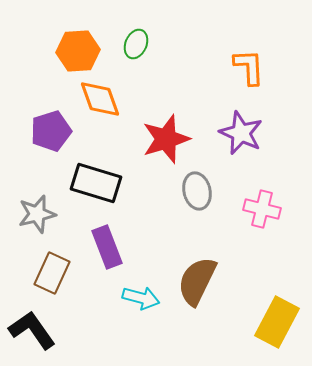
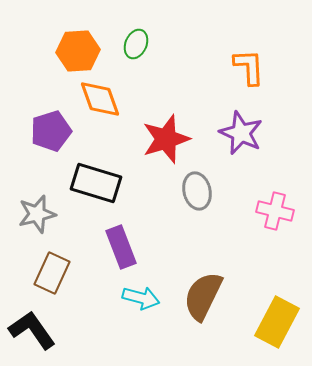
pink cross: moved 13 px right, 2 px down
purple rectangle: moved 14 px right
brown semicircle: moved 6 px right, 15 px down
